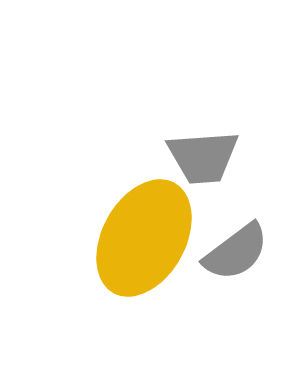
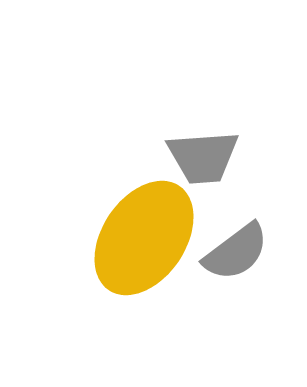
yellow ellipse: rotated 5 degrees clockwise
